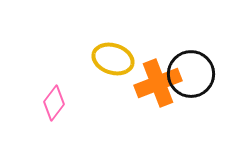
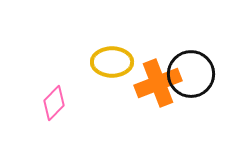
yellow ellipse: moved 1 px left, 3 px down; rotated 18 degrees counterclockwise
pink diamond: rotated 8 degrees clockwise
